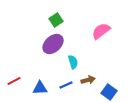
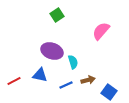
green square: moved 1 px right, 5 px up
pink semicircle: rotated 12 degrees counterclockwise
purple ellipse: moved 1 px left, 7 px down; rotated 60 degrees clockwise
blue triangle: moved 13 px up; rotated 14 degrees clockwise
